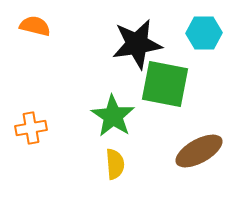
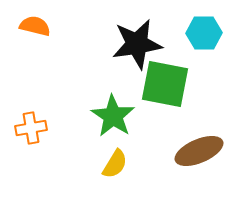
brown ellipse: rotated 6 degrees clockwise
yellow semicircle: rotated 36 degrees clockwise
